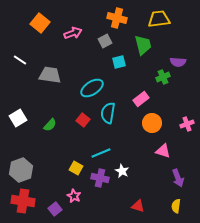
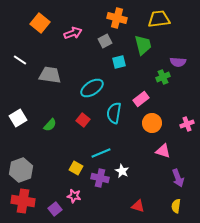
cyan semicircle: moved 6 px right
pink star: rotated 16 degrees counterclockwise
